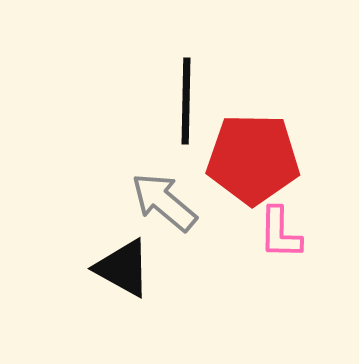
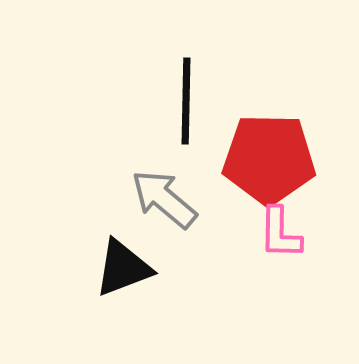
red pentagon: moved 16 px right
gray arrow: moved 3 px up
black triangle: rotated 50 degrees counterclockwise
